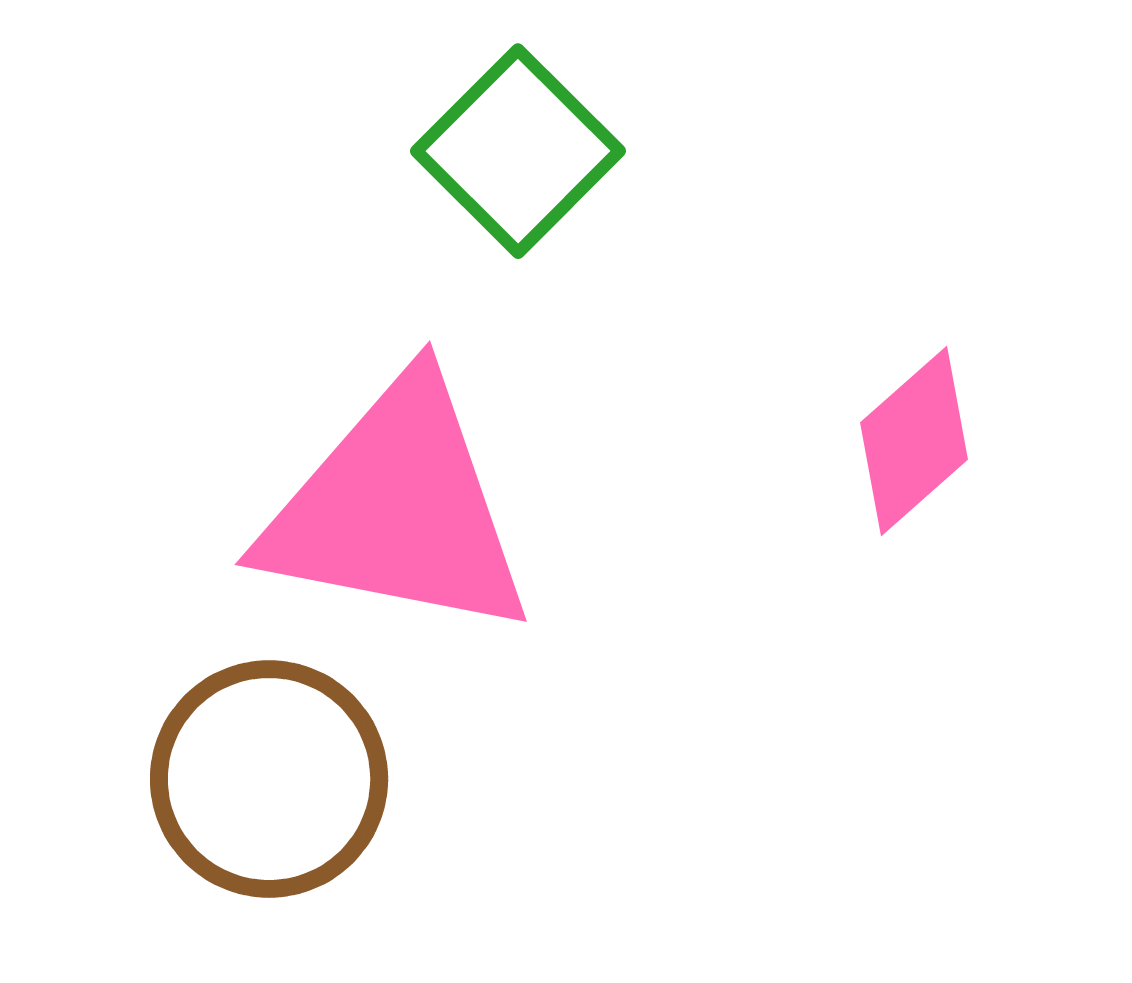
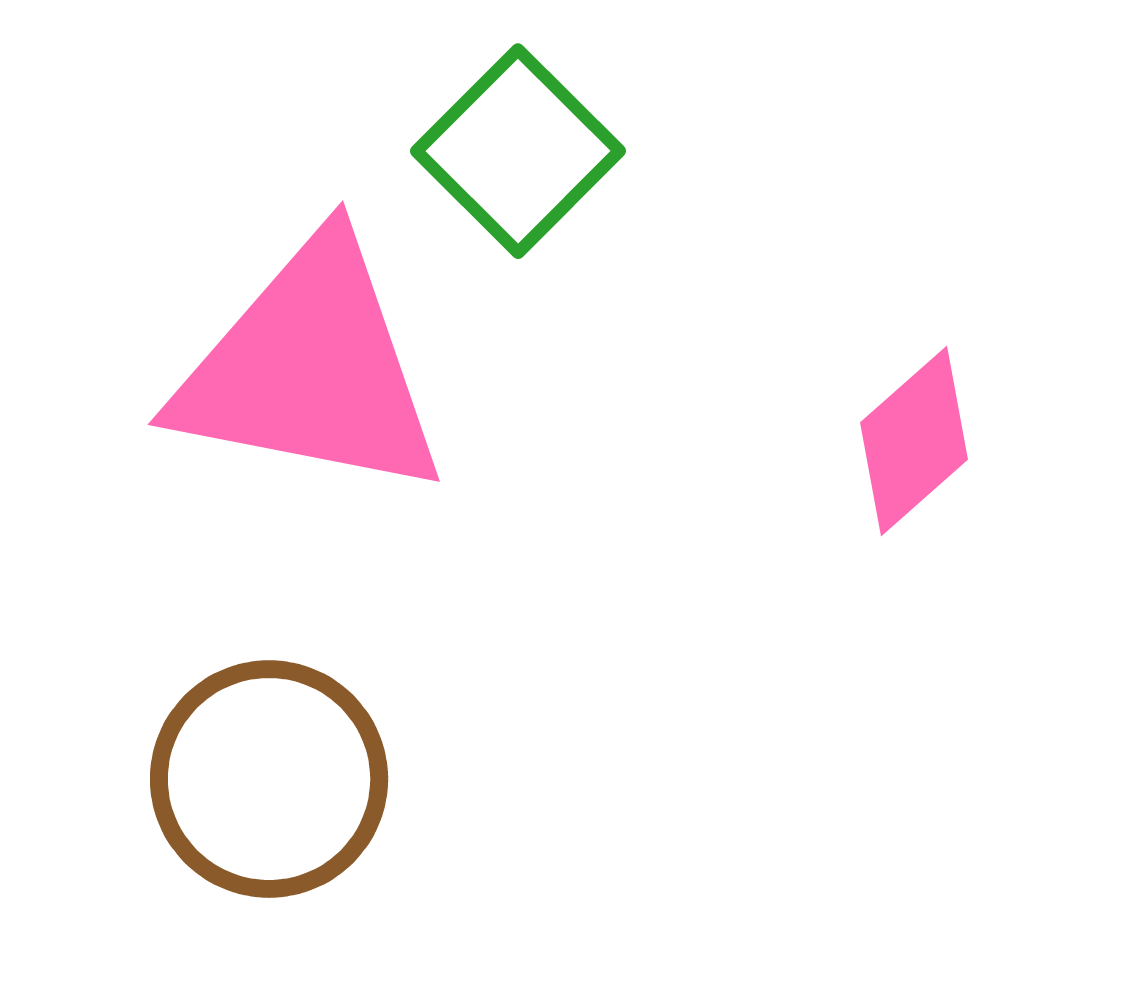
pink triangle: moved 87 px left, 140 px up
